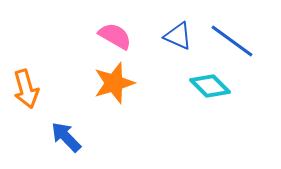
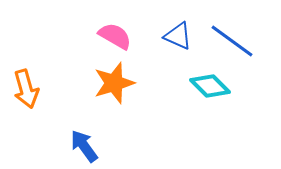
blue arrow: moved 18 px right, 9 px down; rotated 8 degrees clockwise
